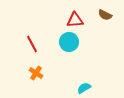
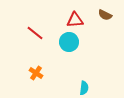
red line: moved 3 px right, 11 px up; rotated 24 degrees counterclockwise
cyan semicircle: rotated 128 degrees clockwise
